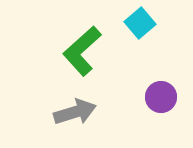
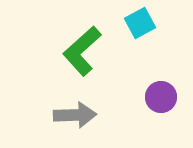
cyan square: rotated 12 degrees clockwise
gray arrow: moved 3 px down; rotated 15 degrees clockwise
